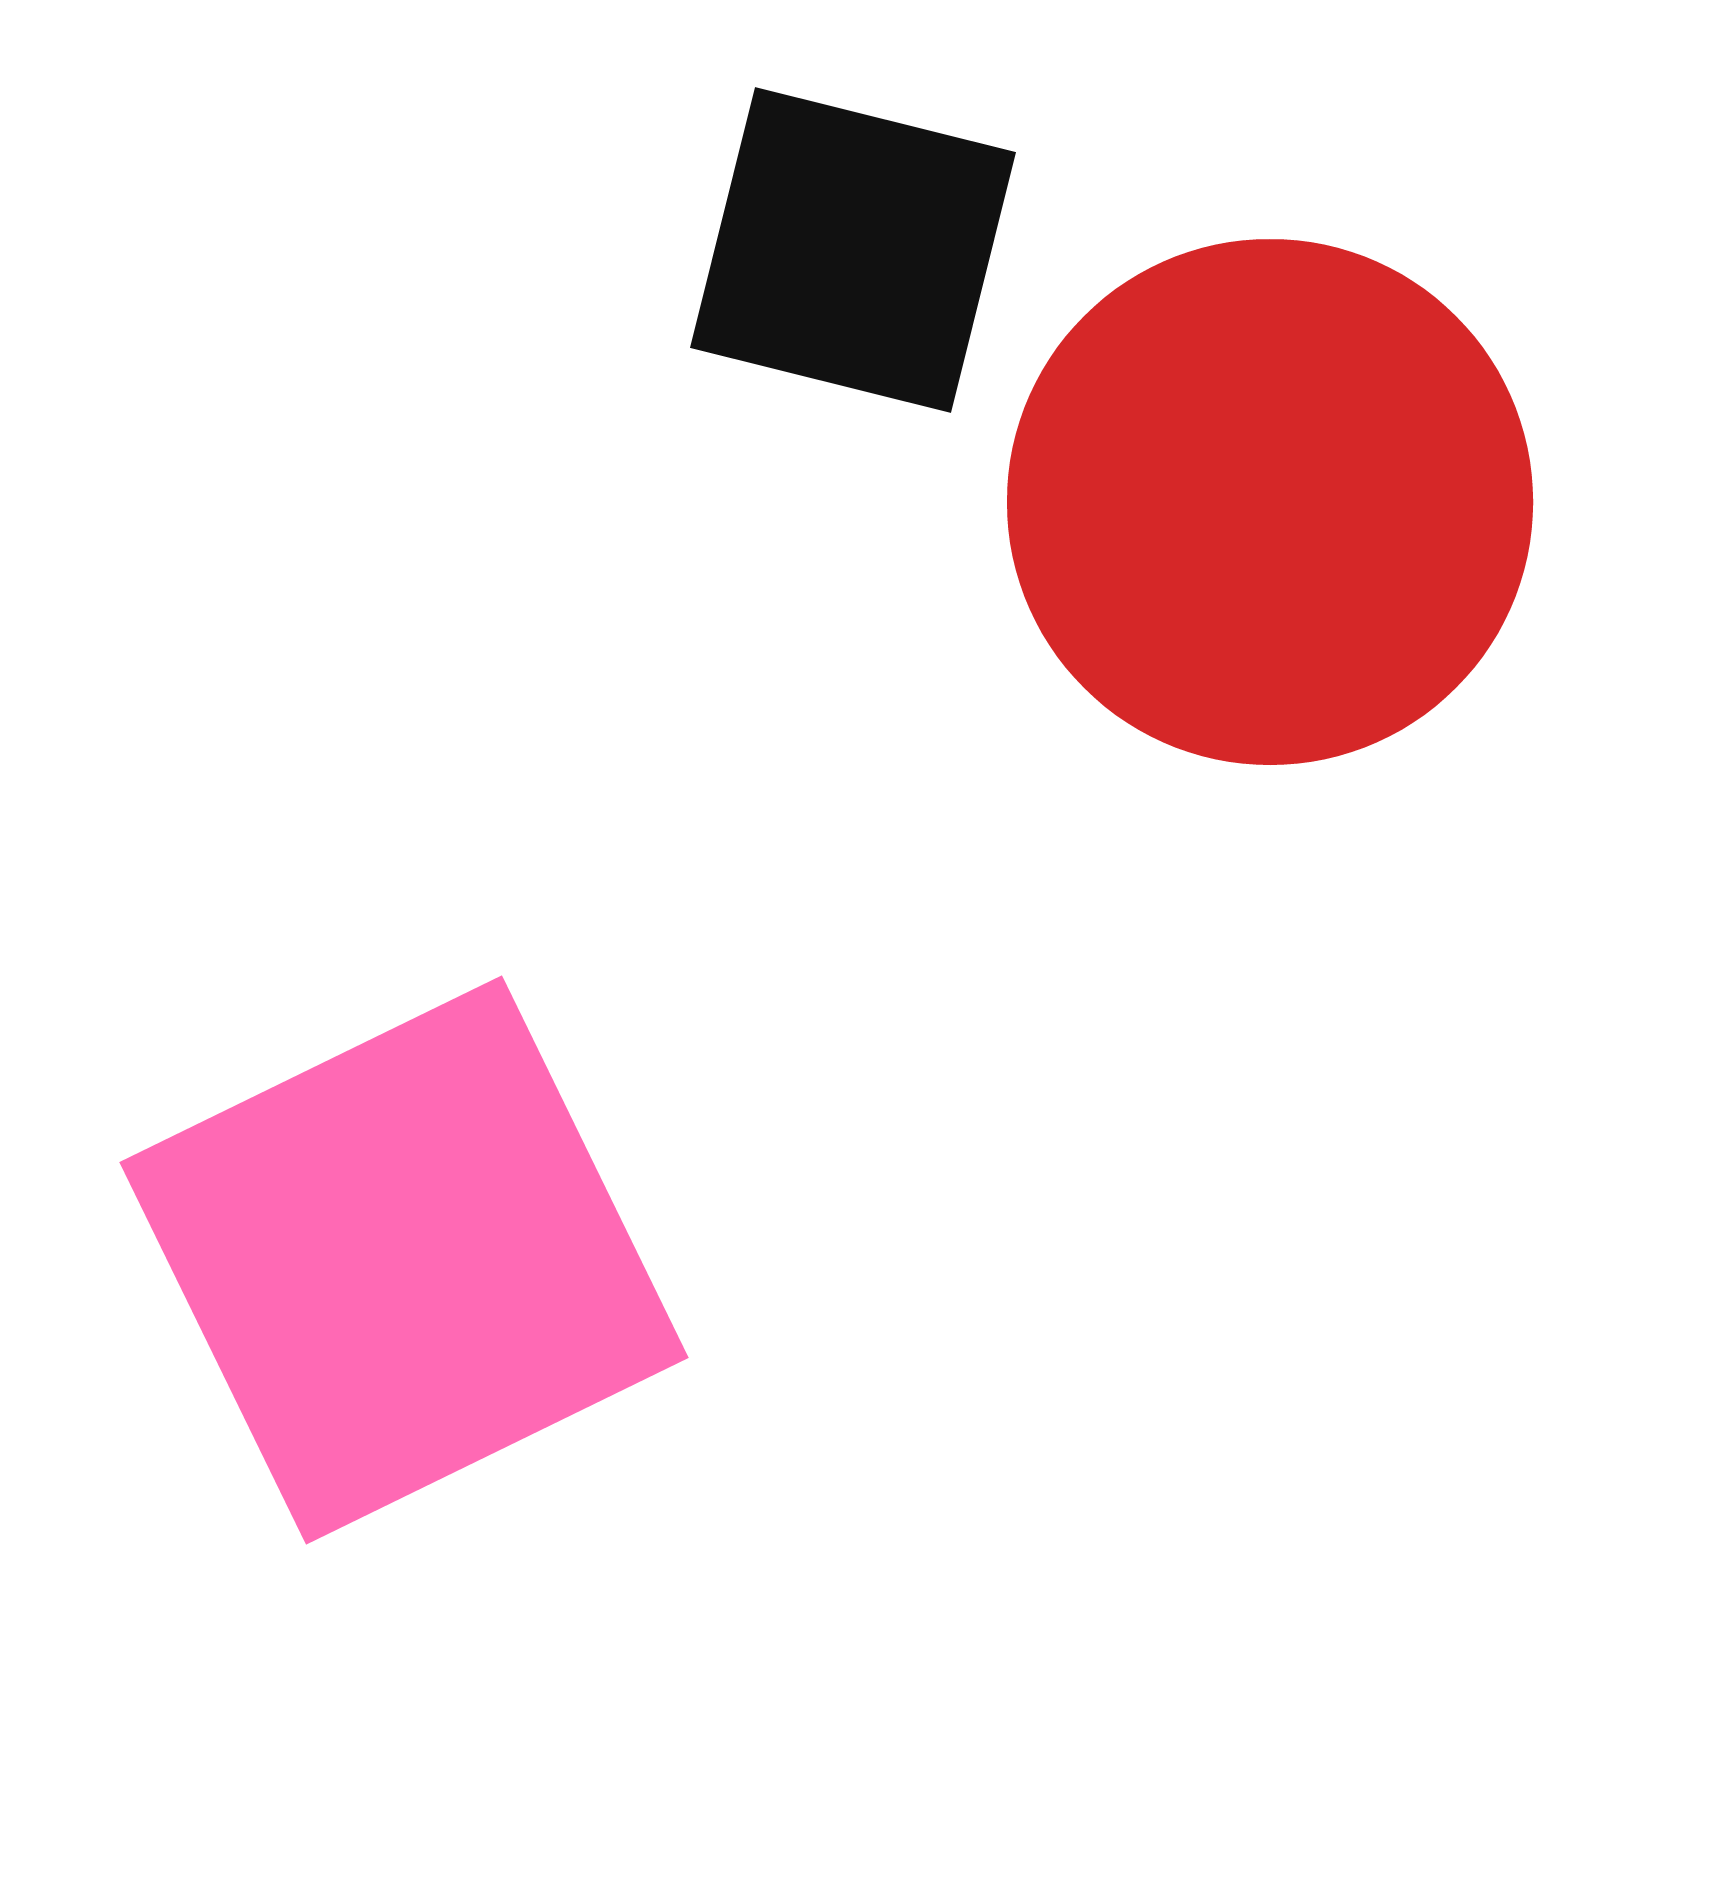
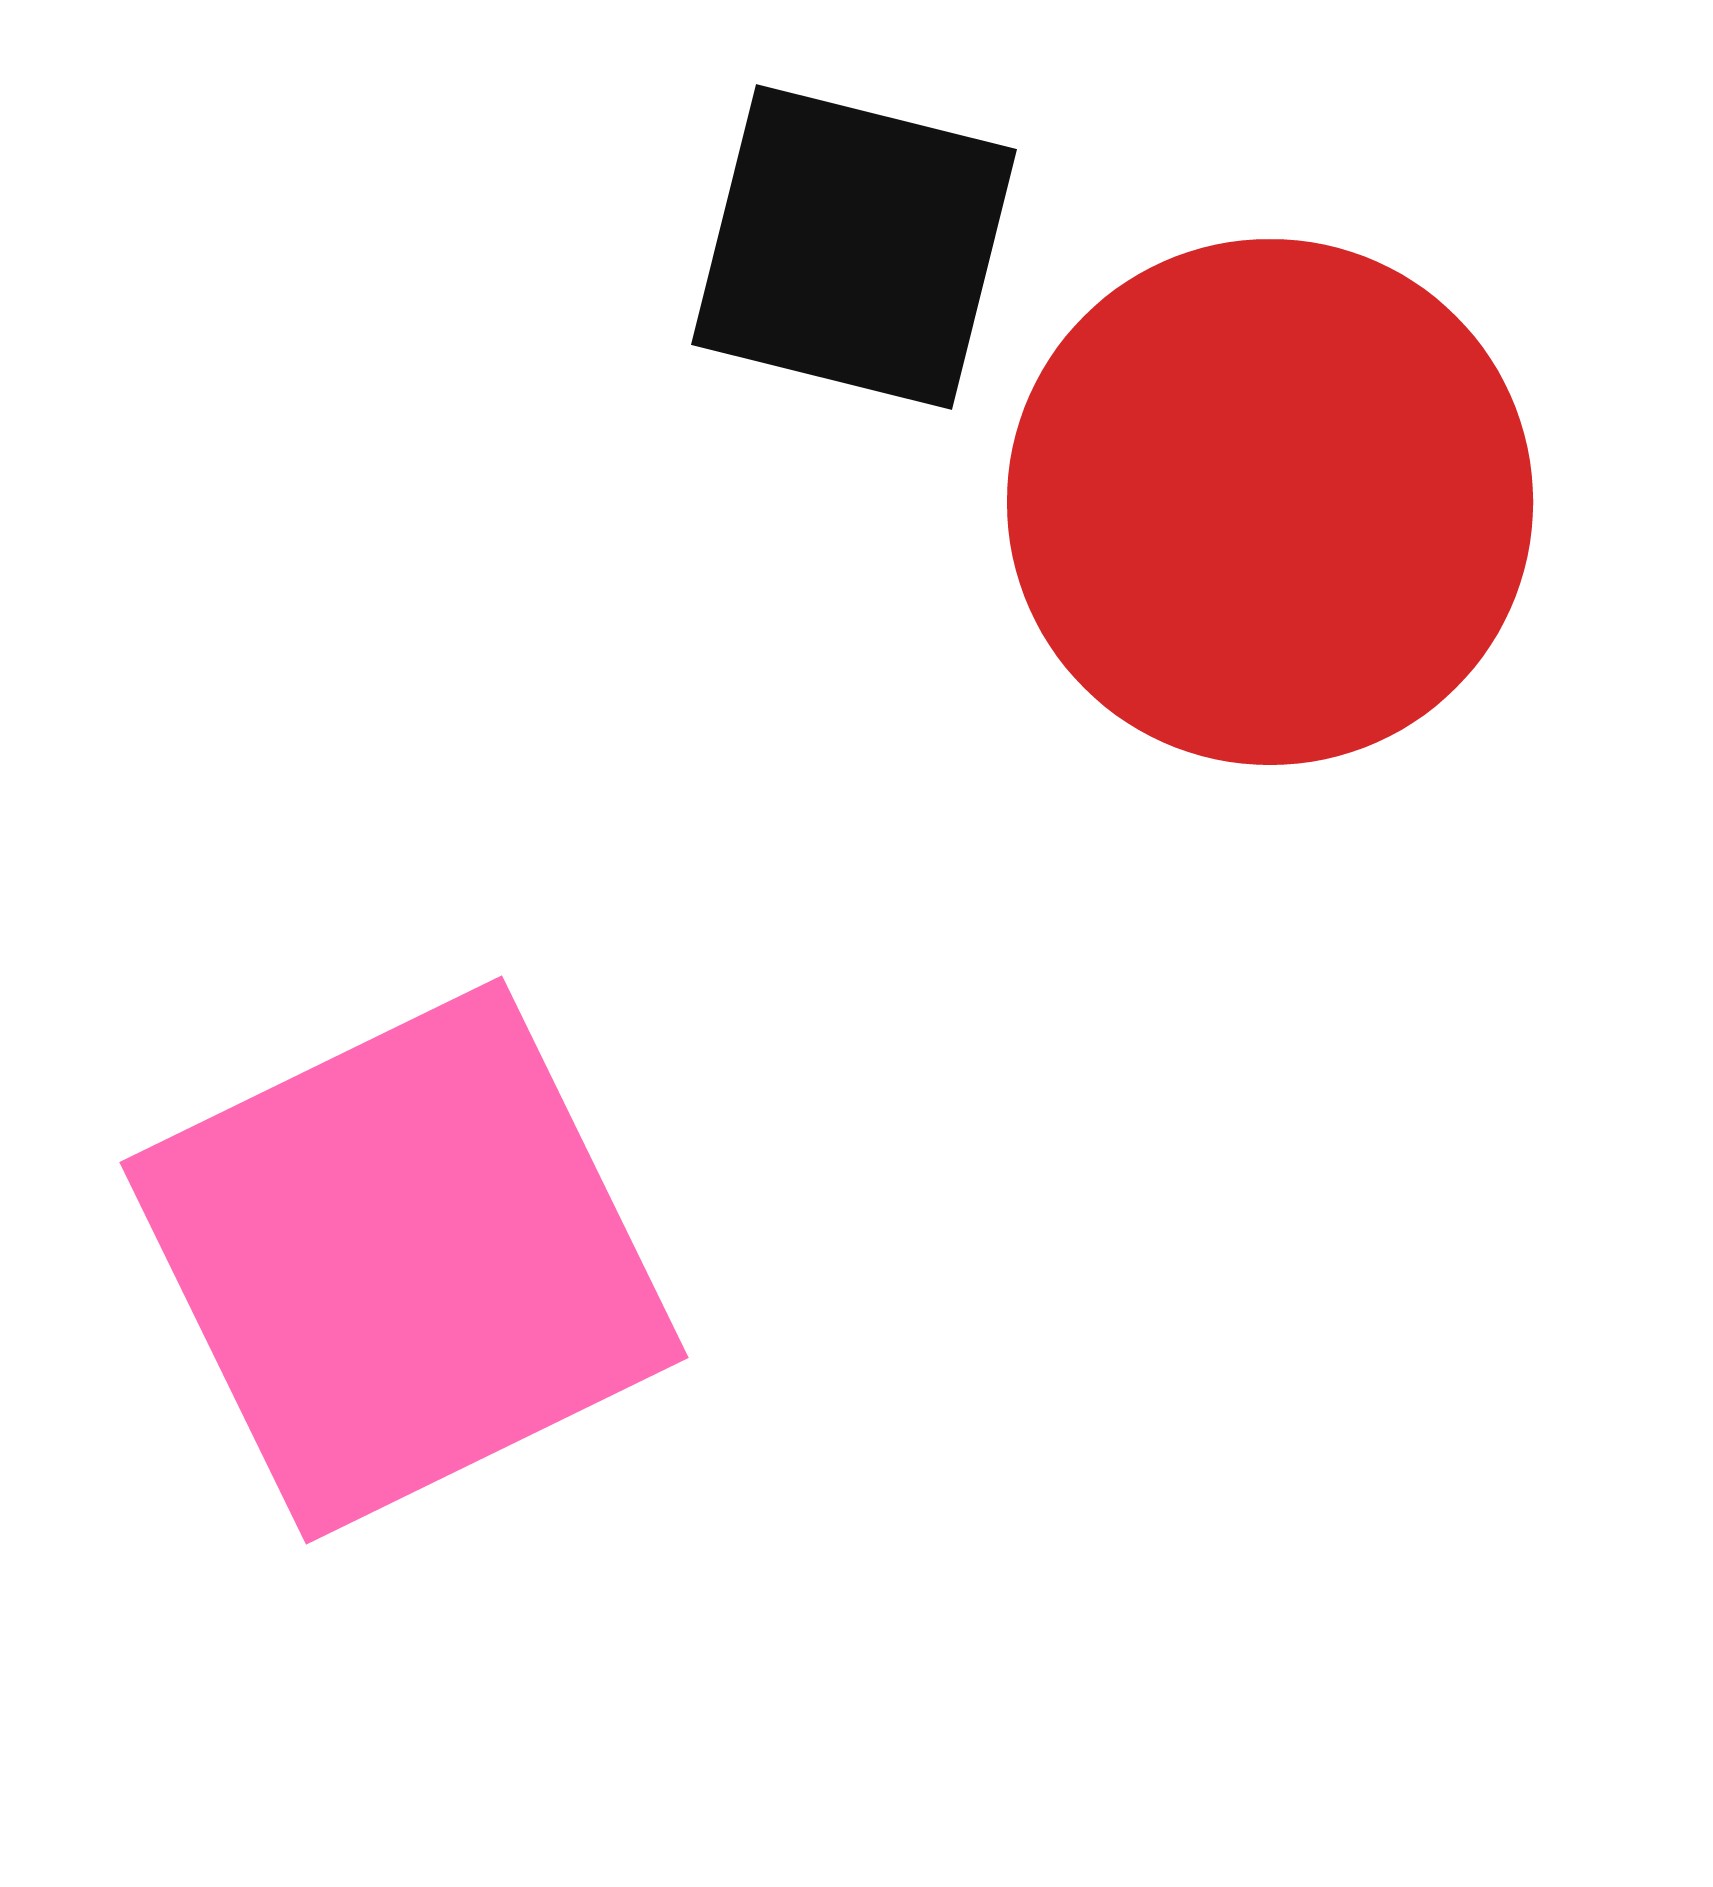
black square: moved 1 px right, 3 px up
